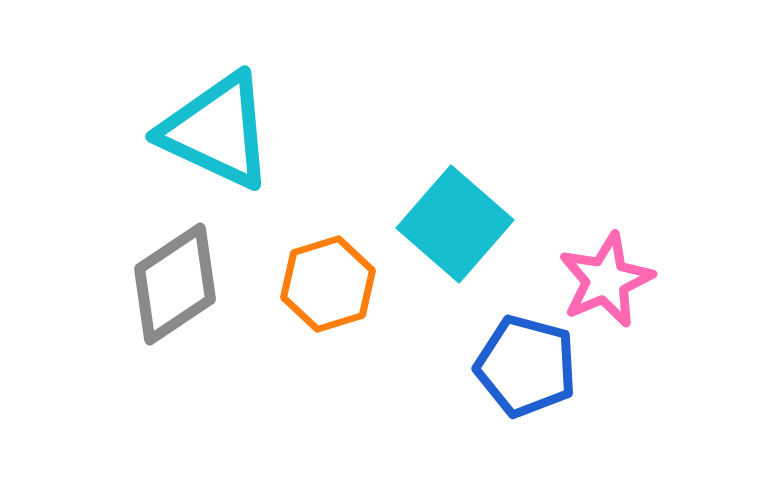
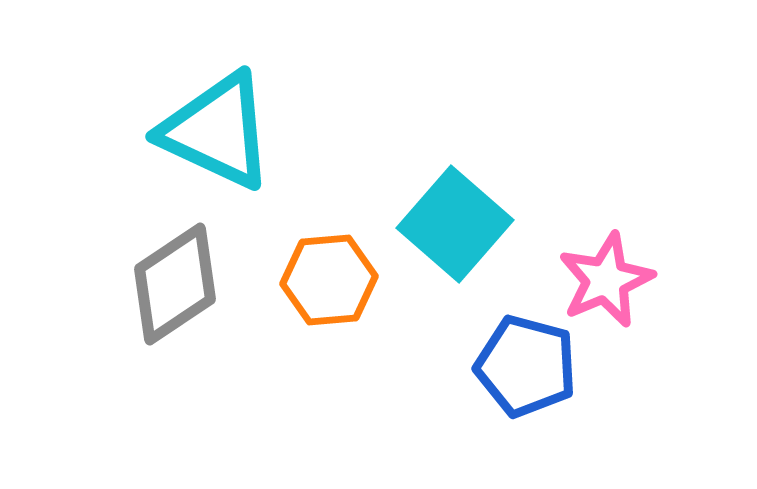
orange hexagon: moved 1 px right, 4 px up; rotated 12 degrees clockwise
